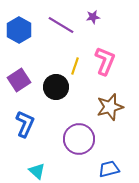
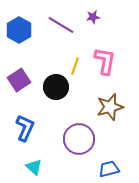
pink L-shape: rotated 12 degrees counterclockwise
blue L-shape: moved 4 px down
cyan triangle: moved 3 px left, 4 px up
